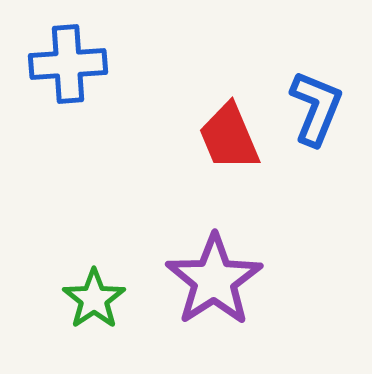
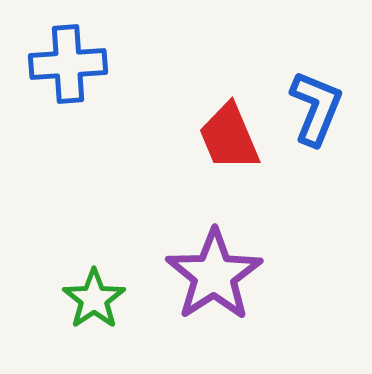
purple star: moved 5 px up
